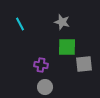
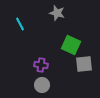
gray star: moved 5 px left, 9 px up
green square: moved 4 px right, 2 px up; rotated 24 degrees clockwise
gray circle: moved 3 px left, 2 px up
